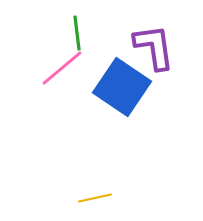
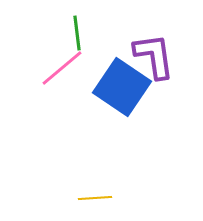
purple L-shape: moved 9 px down
yellow line: rotated 8 degrees clockwise
